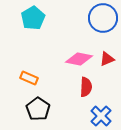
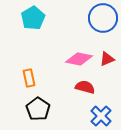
orange rectangle: rotated 54 degrees clockwise
red semicircle: moved 1 px left; rotated 78 degrees counterclockwise
